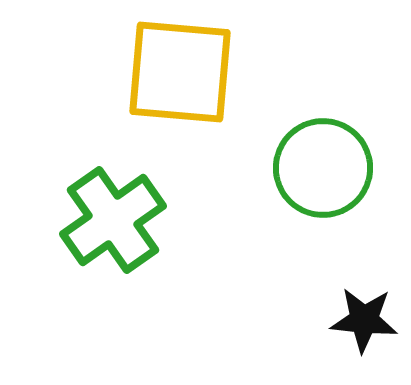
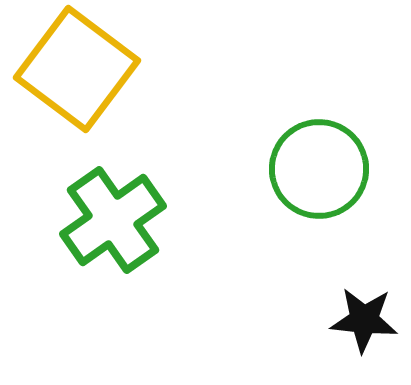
yellow square: moved 103 px left, 3 px up; rotated 32 degrees clockwise
green circle: moved 4 px left, 1 px down
